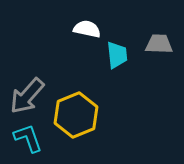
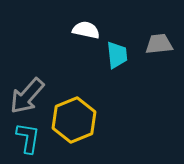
white semicircle: moved 1 px left, 1 px down
gray trapezoid: rotated 8 degrees counterclockwise
yellow hexagon: moved 2 px left, 5 px down
cyan L-shape: rotated 28 degrees clockwise
